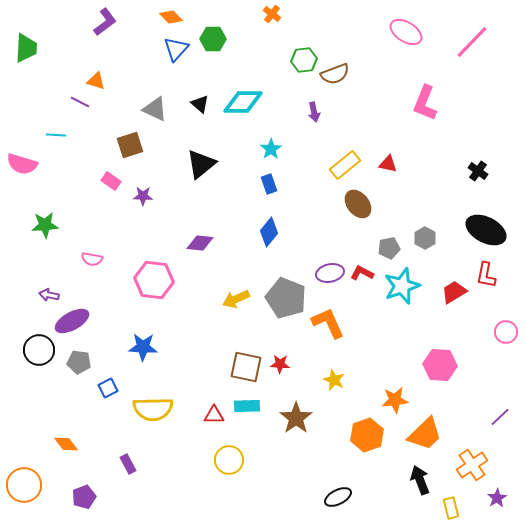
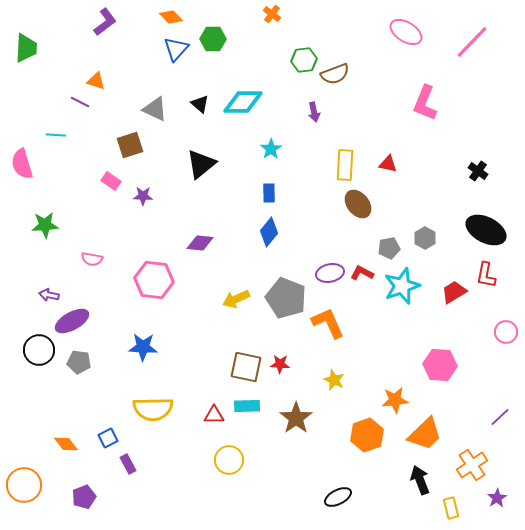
pink semicircle at (22, 164): rotated 56 degrees clockwise
yellow rectangle at (345, 165): rotated 48 degrees counterclockwise
blue rectangle at (269, 184): moved 9 px down; rotated 18 degrees clockwise
blue square at (108, 388): moved 50 px down
